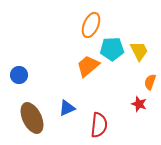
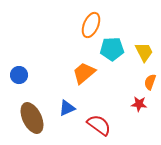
yellow trapezoid: moved 5 px right, 1 px down
orange trapezoid: moved 4 px left, 7 px down
red star: rotated 14 degrees counterclockwise
red semicircle: rotated 60 degrees counterclockwise
